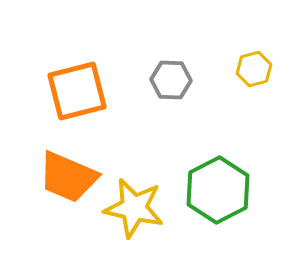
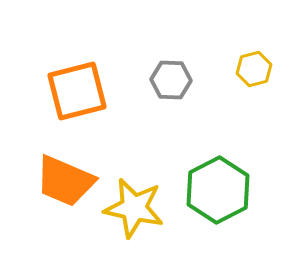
orange trapezoid: moved 3 px left, 4 px down
